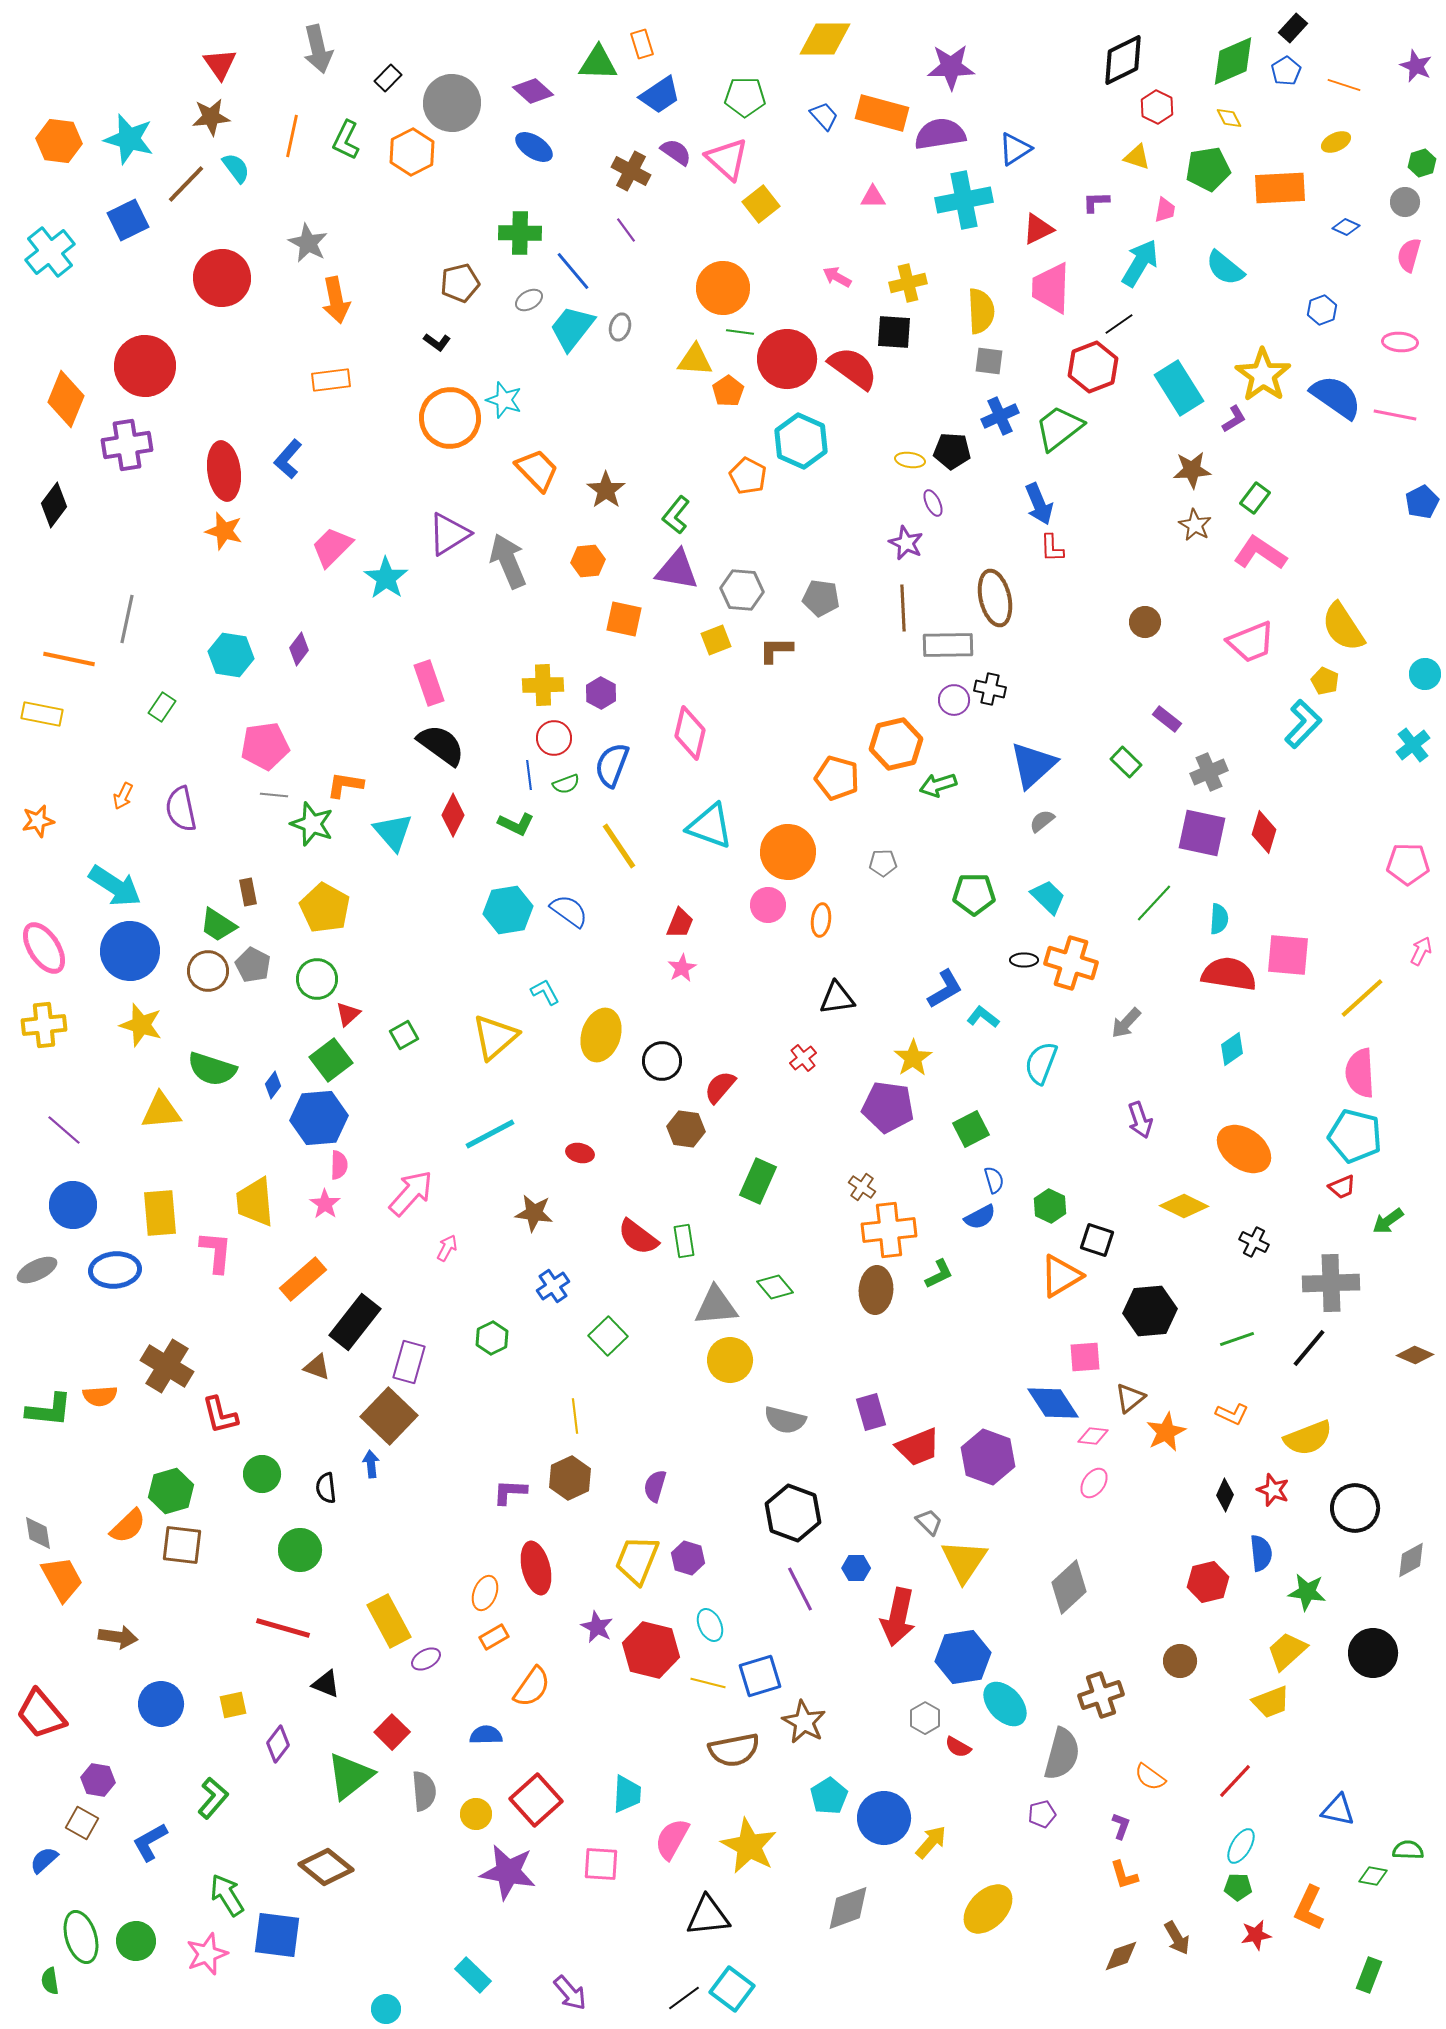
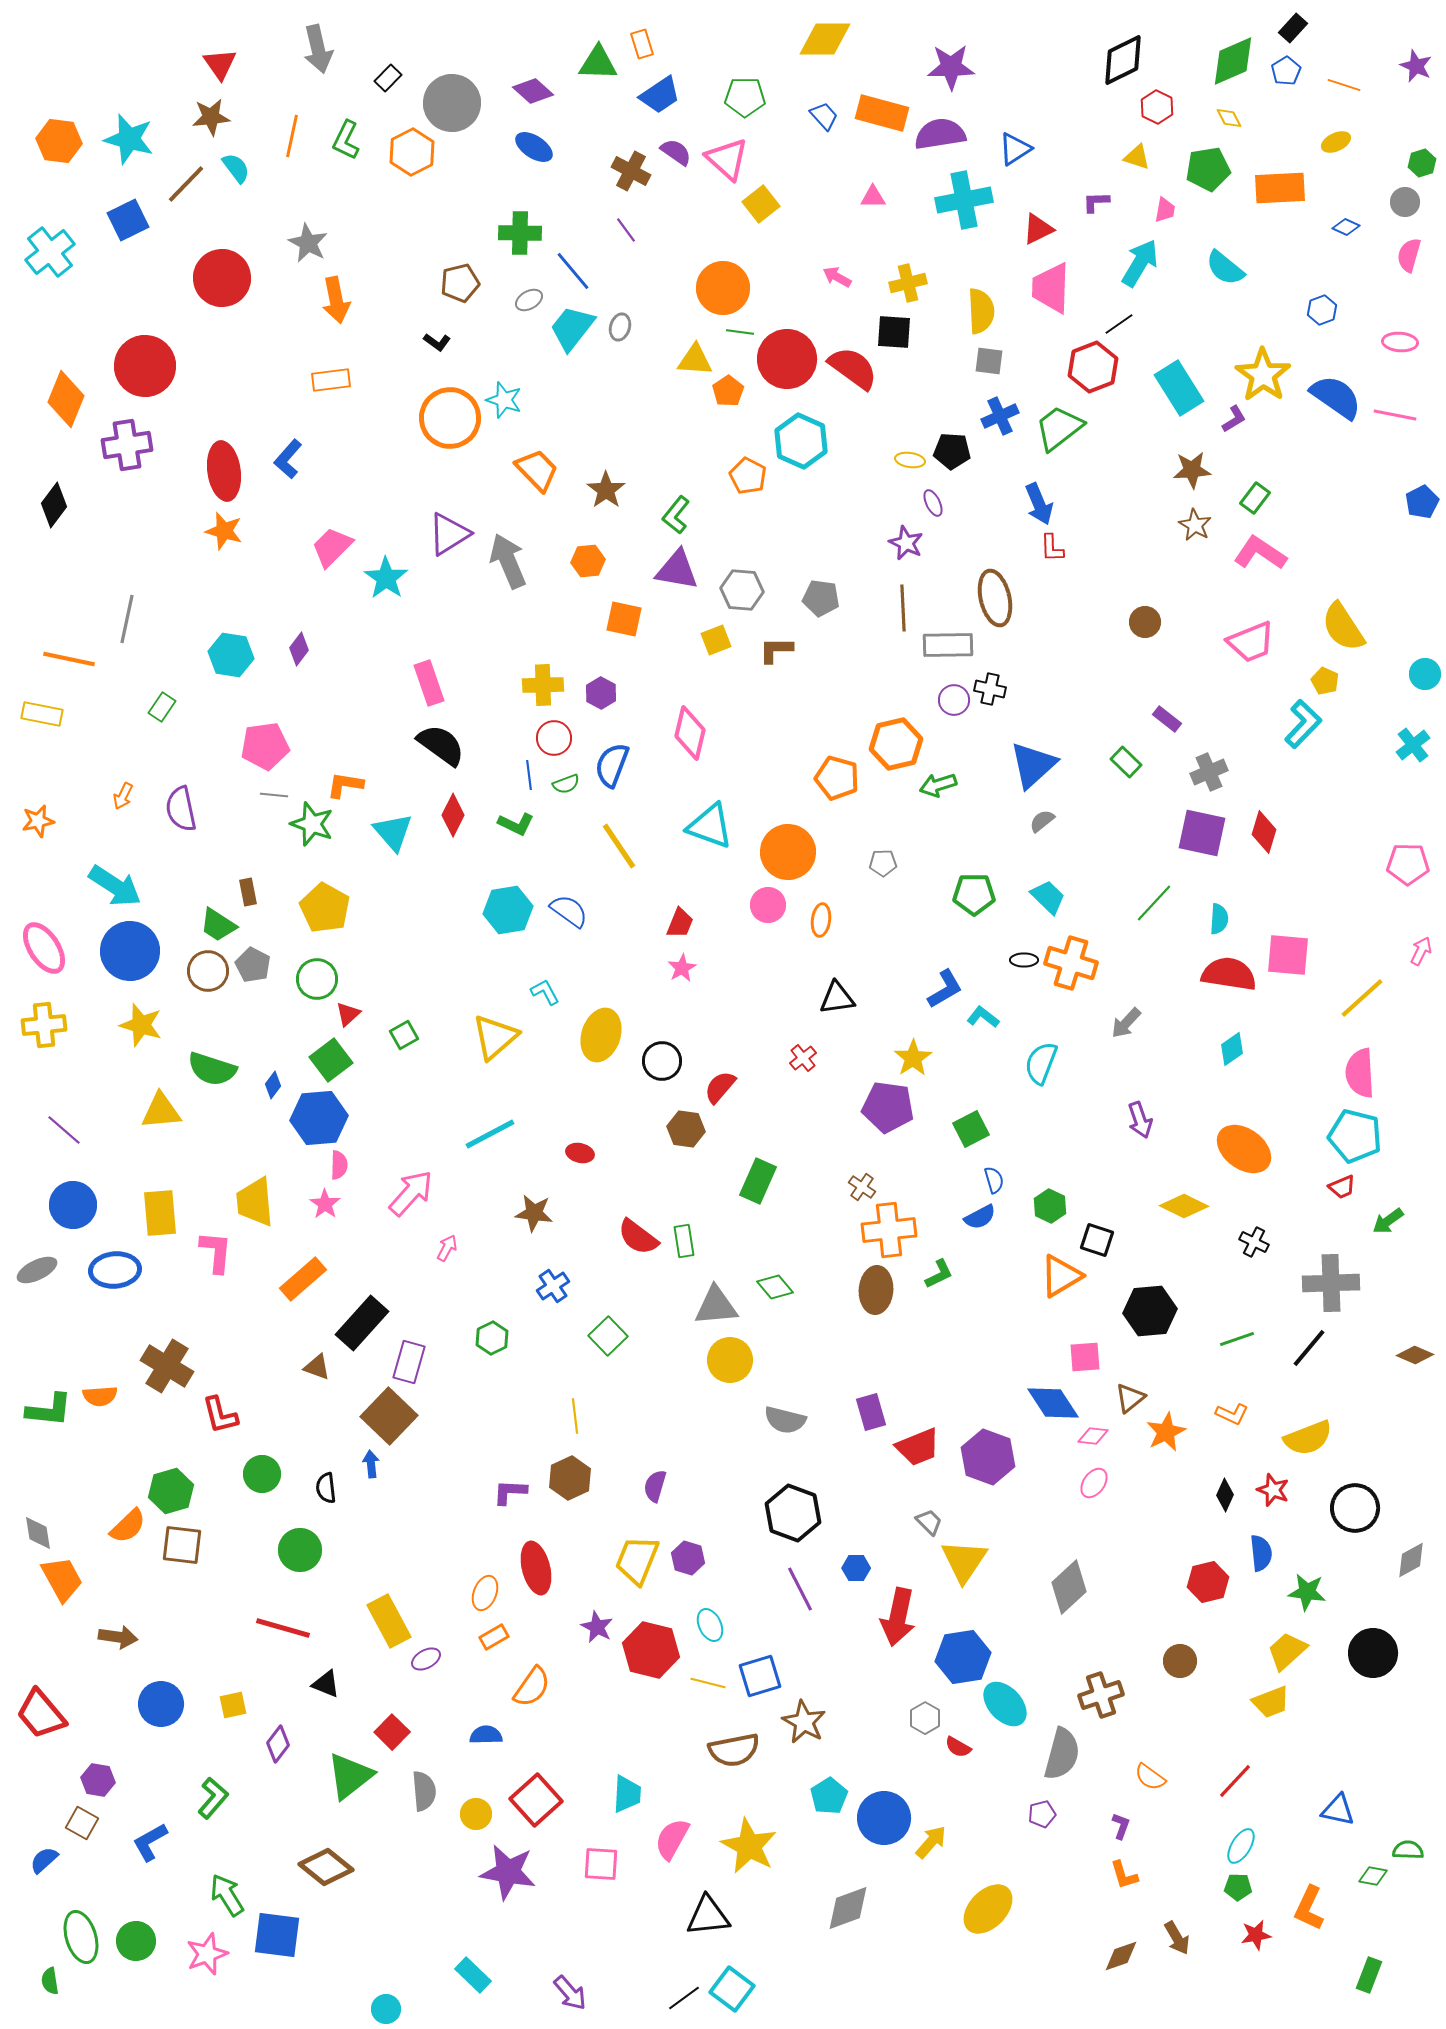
black rectangle at (355, 1322): moved 7 px right, 1 px down; rotated 4 degrees clockwise
